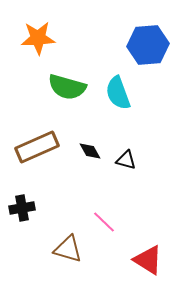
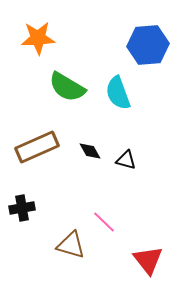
green semicircle: rotated 15 degrees clockwise
brown triangle: moved 3 px right, 4 px up
red triangle: rotated 20 degrees clockwise
